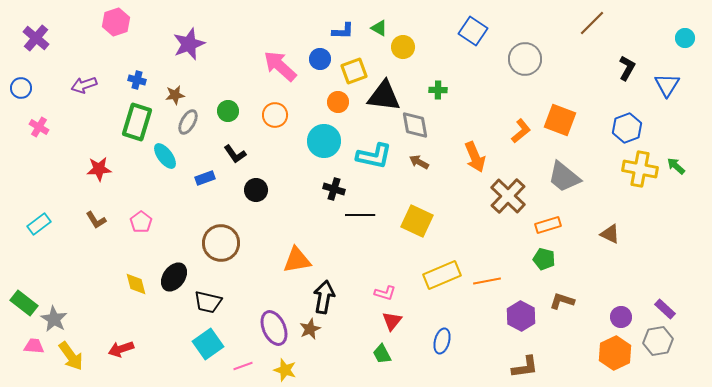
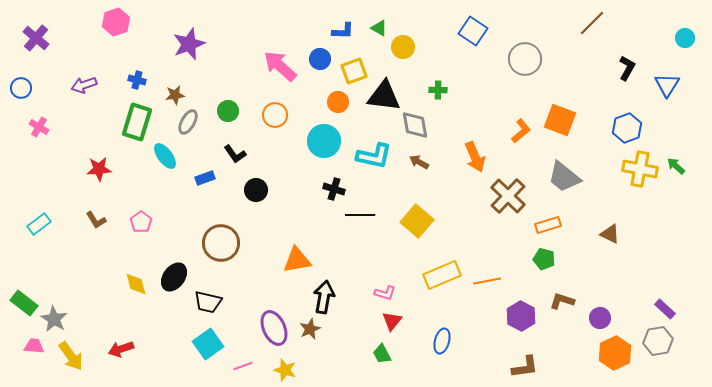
yellow square at (417, 221): rotated 16 degrees clockwise
purple circle at (621, 317): moved 21 px left, 1 px down
